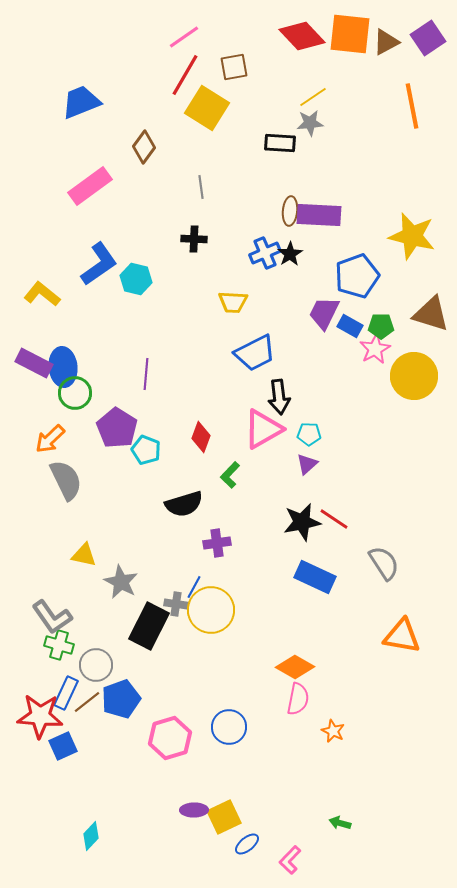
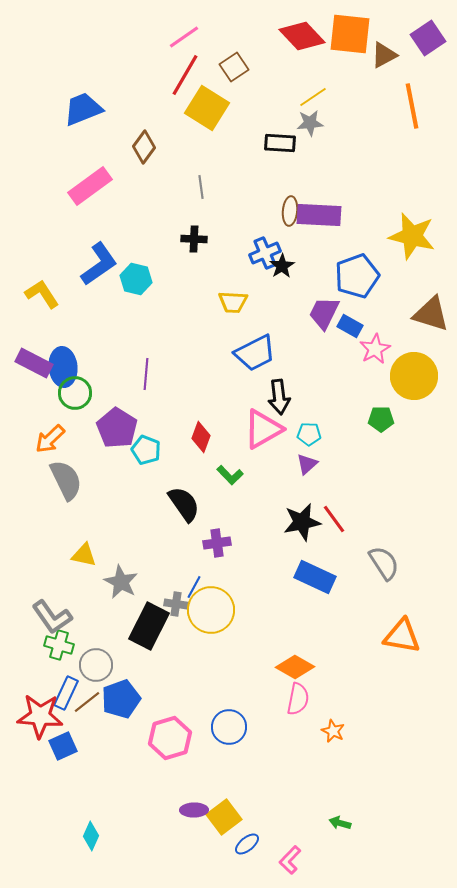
brown triangle at (386, 42): moved 2 px left, 13 px down
brown square at (234, 67): rotated 24 degrees counterclockwise
blue trapezoid at (81, 102): moved 2 px right, 7 px down
black star at (290, 254): moved 8 px left, 12 px down
yellow L-shape at (42, 294): rotated 18 degrees clockwise
green pentagon at (381, 326): moved 93 px down
green L-shape at (230, 475): rotated 88 degrees counterclockwise
black semicircle at (184, 504): rotated 108 degrees counterclockwise
red line at (334, 519): rotated 20 degrees clockwise
yellow square at (224, 817): rotated 12 degrees counterclockwise
cyan diamond at (91, 836): rotated 20 degrees counterclockwise
